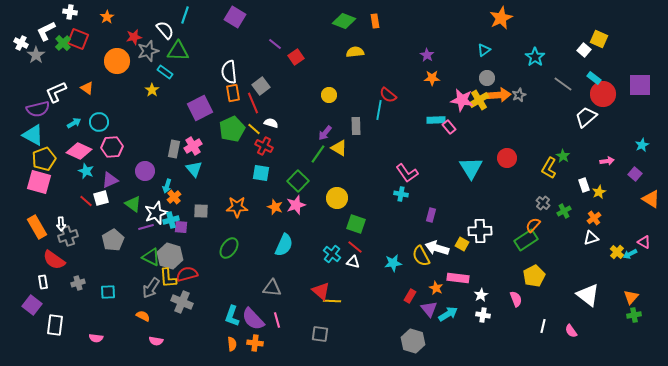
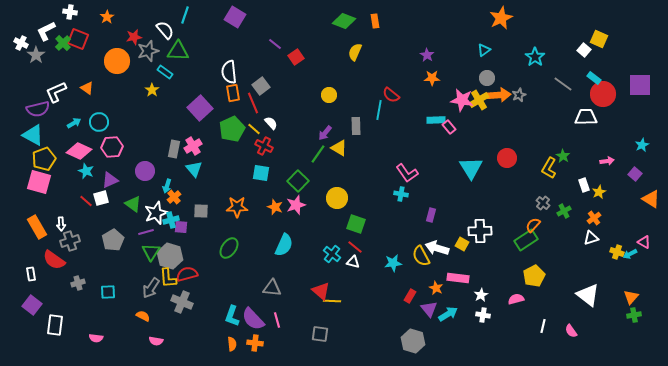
yellow semicircle at (355, 52): rotated 60 degrees counterclockwise
red semicircle at (388, 95): moved 3 px right
purple square at (200, 108): rotated 15 degrees counterclockwise
white trapezoid at (586, 117): rotated 40 degrees clockwise
white semicircle at (271, 123): rotated 32 degrees clockwise
purple line at (146, 227): moved 5 px down
gray cross at (68, 236): moved 2 px right, 5 px down
yellow cross at (617, 252): rotated 24 degrees counterclockwise
green triangle at (151, 257): moved 5 px up; rotated 36 degrees clockwise
white rectangle at (43, 282): moved 12 px left, 8 px up
pink semicircle at (516, 299): rotated 84 degrees counterclockwise
